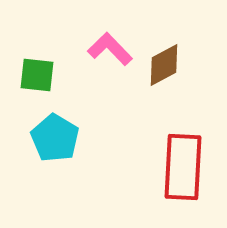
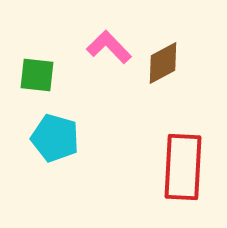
pink L-shape: moved 1 px left, 2 px up
brown diamond: moved 1 px left, 2 px up
cyan pentagon: rotated 15 degrees counterclockwise
